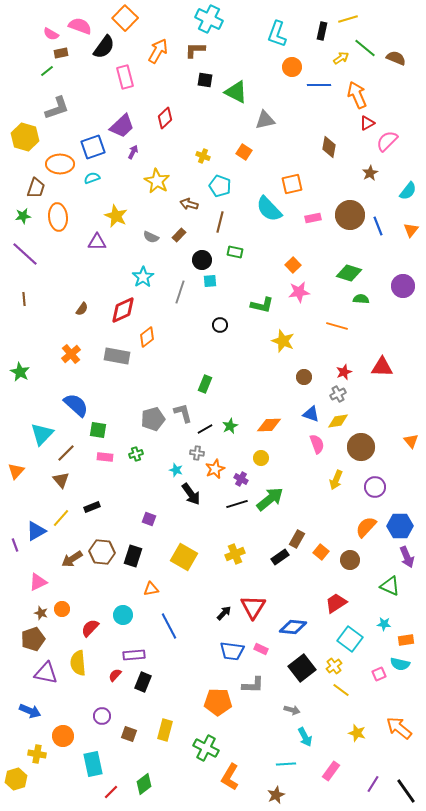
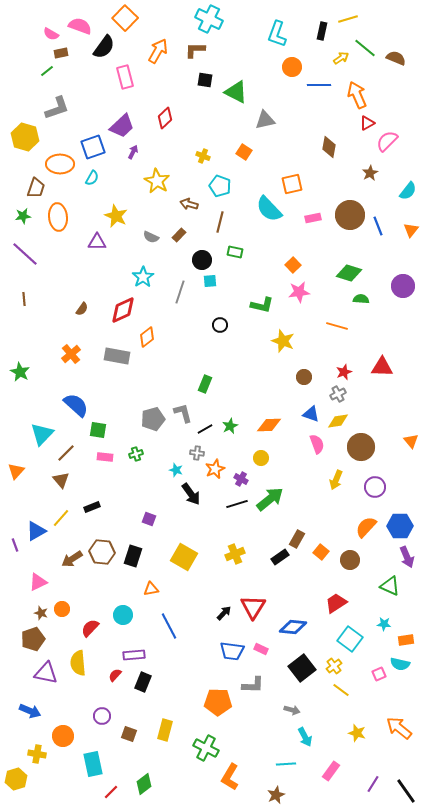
cyan semicircle at (92, 178): rotated 140 degrees clockwise
